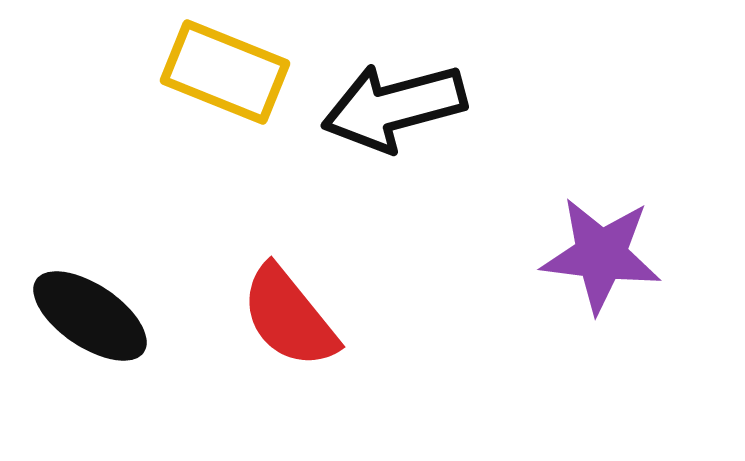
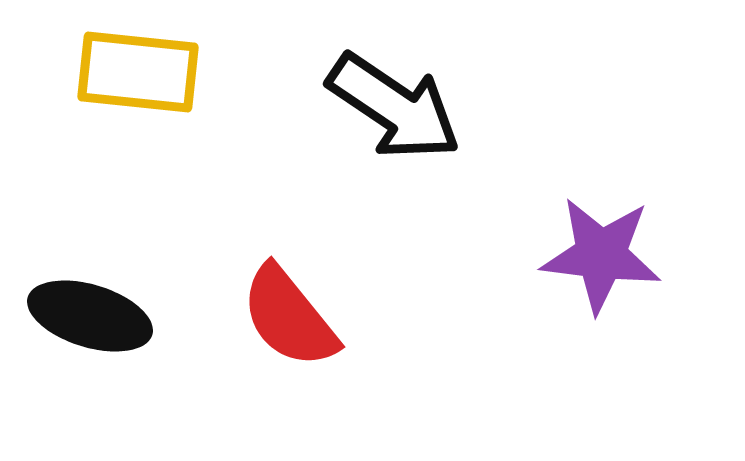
yellow rectangle: moved 87 px left; rotated 16 degrees counterclockwise
black arrow: rotated 131 degrees counterclockwise
black ellipse: rotated 17 degrees counterclockwise
